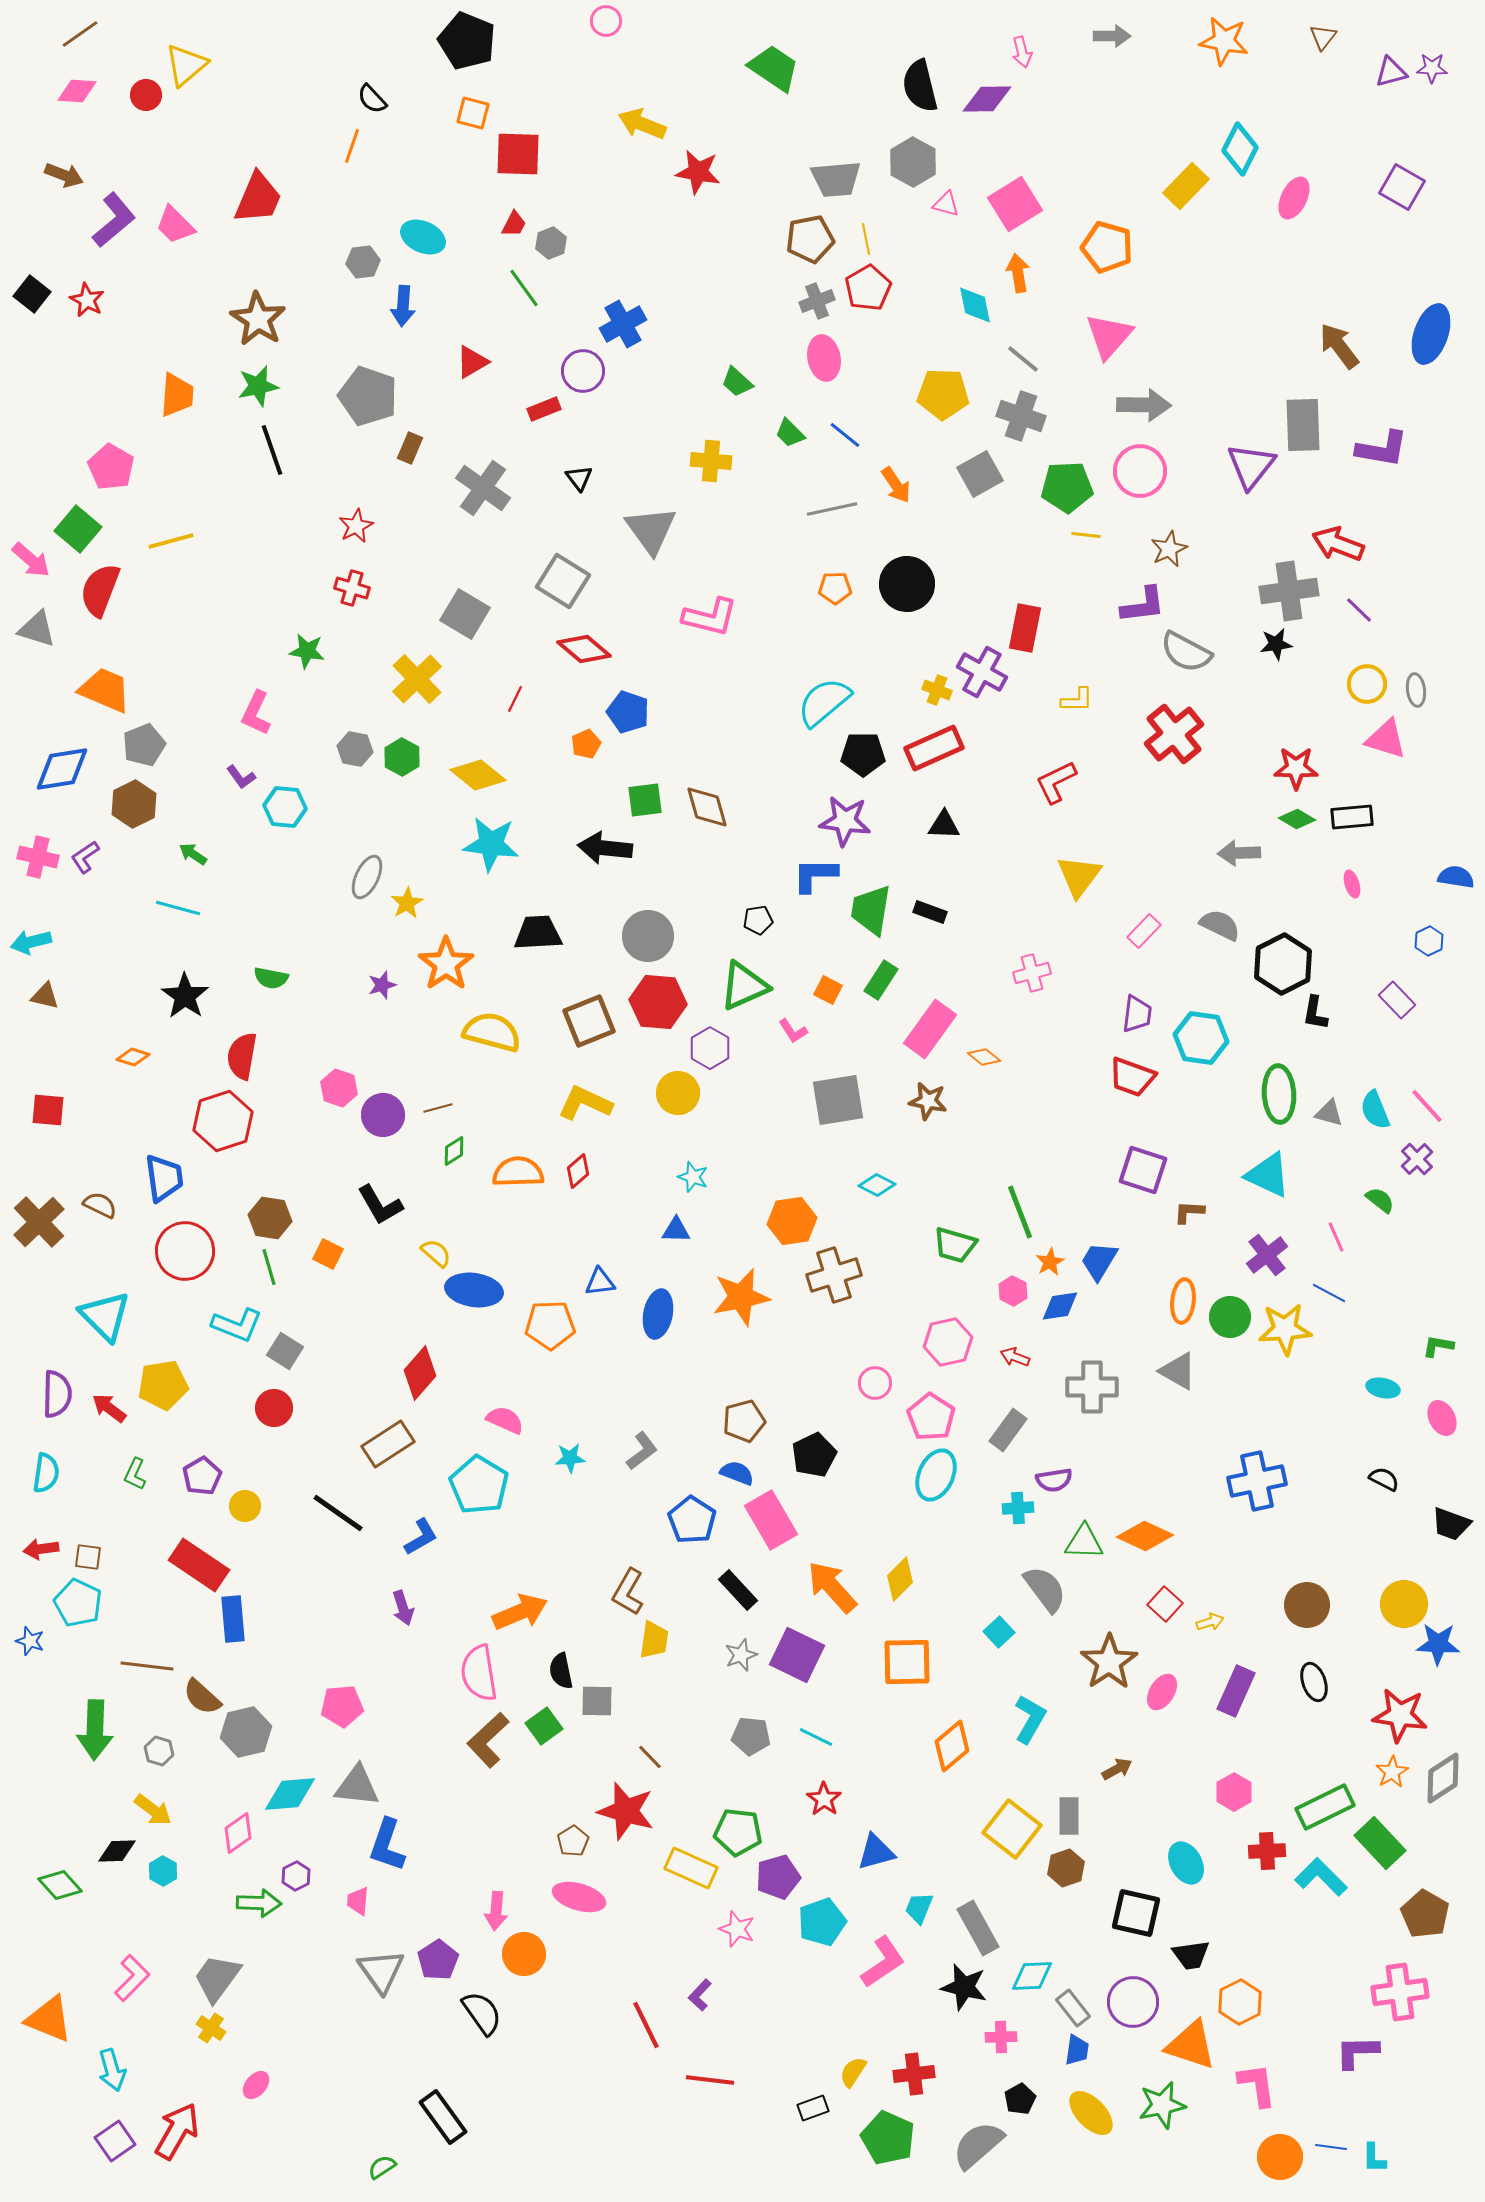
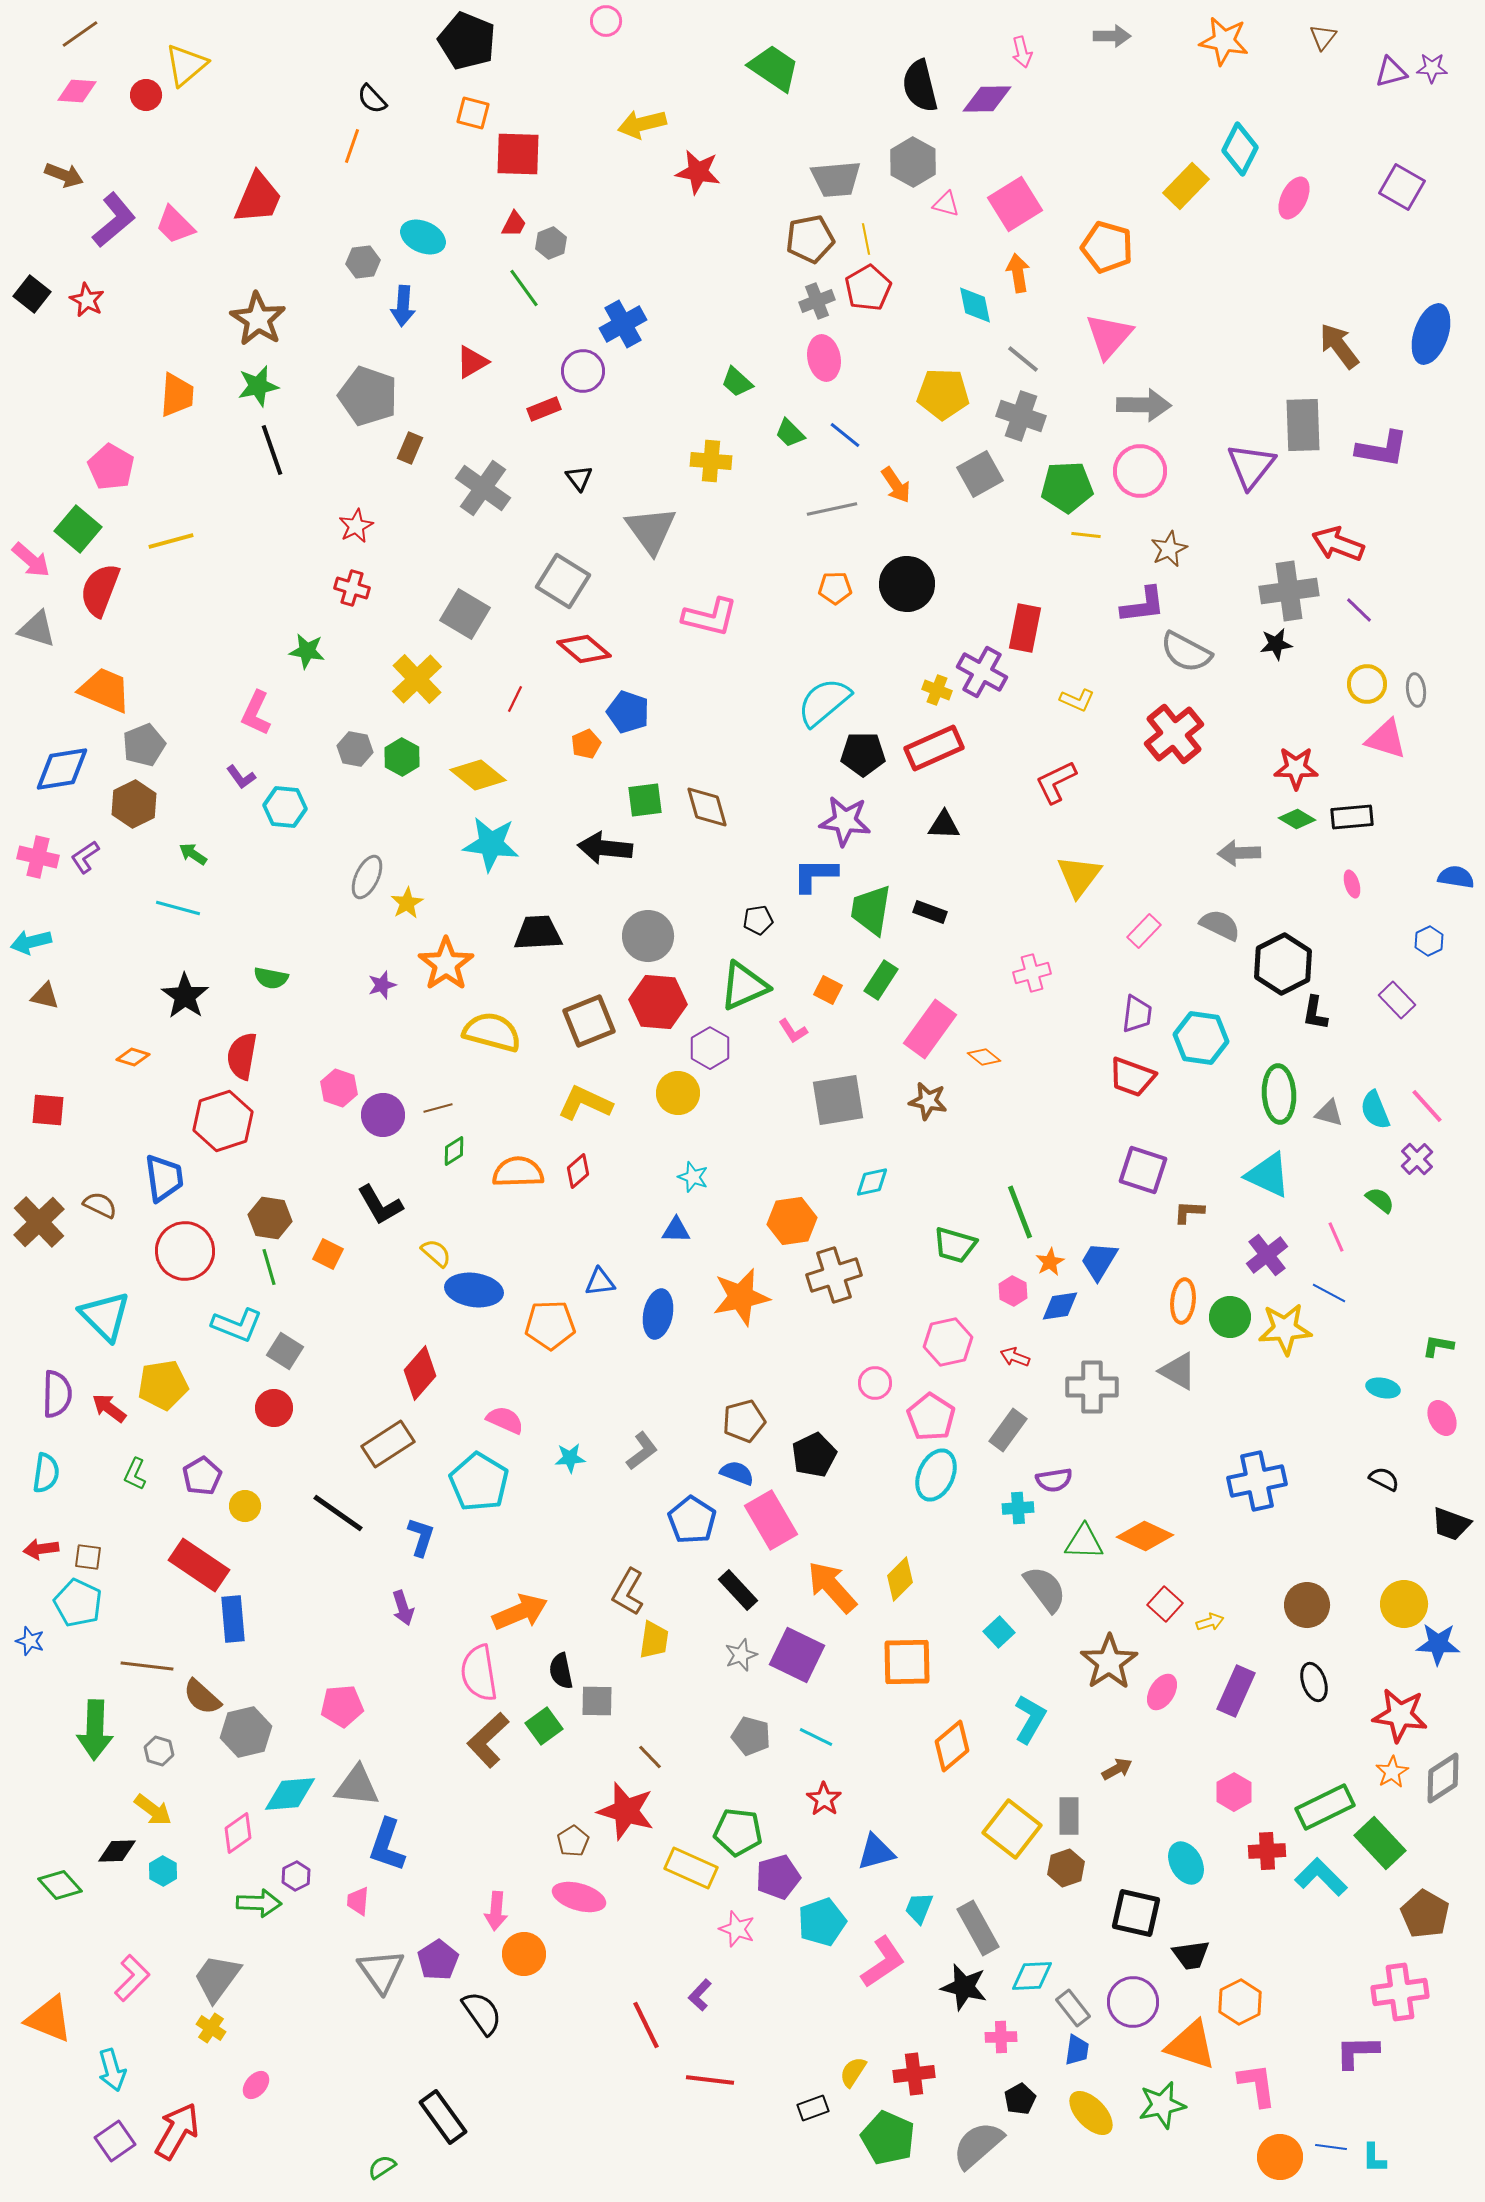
yellow arrow at (642, 124): rotated 36 degrees counterclockwise
yellow L-shape at (1077, 700): rotated 24 degrees clockwise
cyan diamond at (877, 1185): moved 5 px left, 3 px up; rotated 39 degrees counterclockwise
cyan pentagon at (479, 1485): moved 3 px up
blue L-shape at (421, 1537): rotated 42 degrees counterclockwise
gray pentagon at (751, 1736): rotated 9 degrees clockwise
